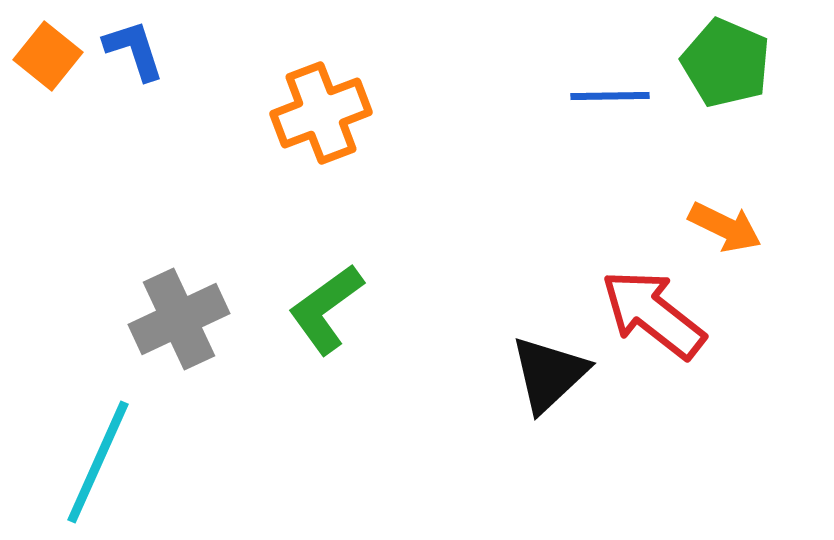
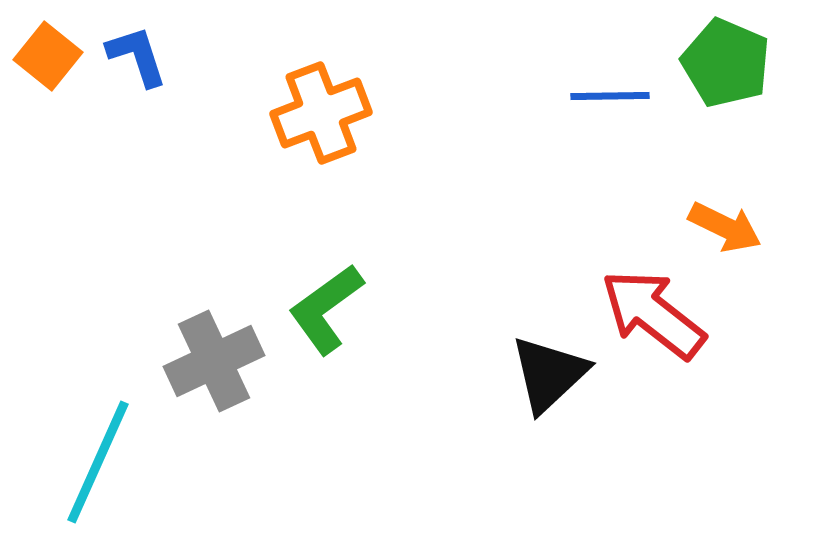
blue L-shape: moved 3 px right, 6 px down
gray cross: moved 35 px right, 42 px down
